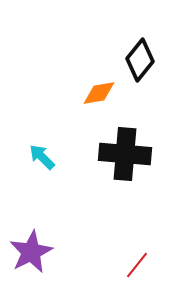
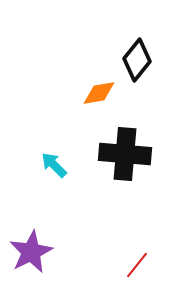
black diamond: moved 3 px left
cyan arrow: moved 12 px right, 8 px down
